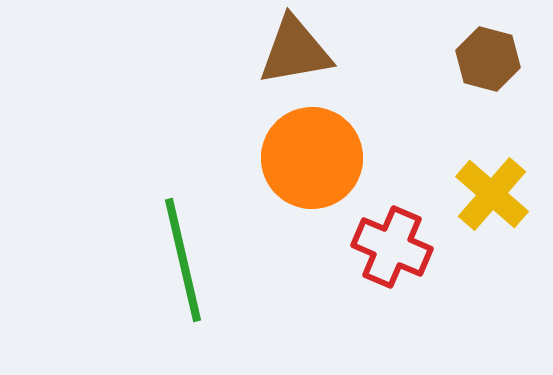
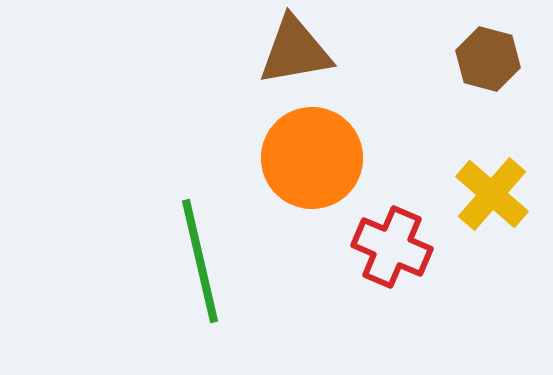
green line: moved 17 px right, 1 px down
